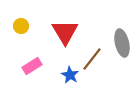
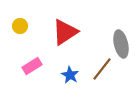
yellow circle: moved 1 px left
red triangle: rotated 28 degrees clockwise
gray ellipse: moved 1 px left, 1 px down
brown line: moved 10 px right, 10 px down
